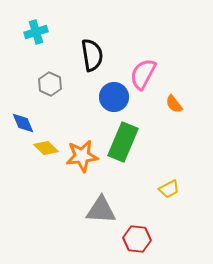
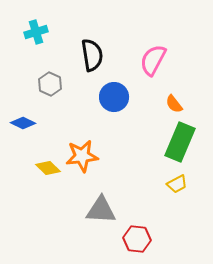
pink semicircle: moved 10 px right, 14 px up
blue diamond: rotated 40 degrees counterclockwise
green rectangle: moved 57 px right
yellow diamond: moved 2 px right, 20 px down
yellow trapezoid: moved 8 px right, 5 px up
